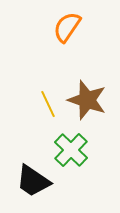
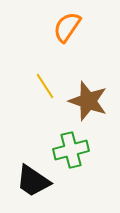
brown star: moved 1 px right, 1 px down
yellow line: moved 3 px left, 18 px up; rotated 8 degrees counterclockwise
green cross: rotated 32 degrees clockwise
